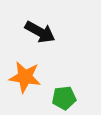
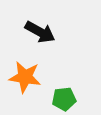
green pentagon: moved 1 px down
